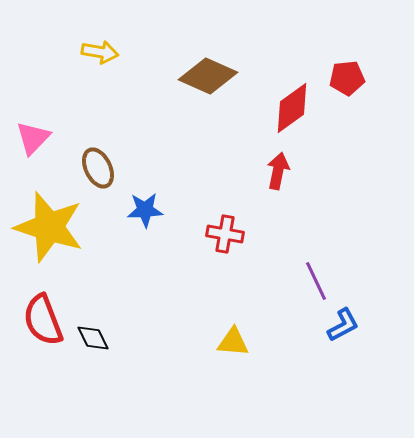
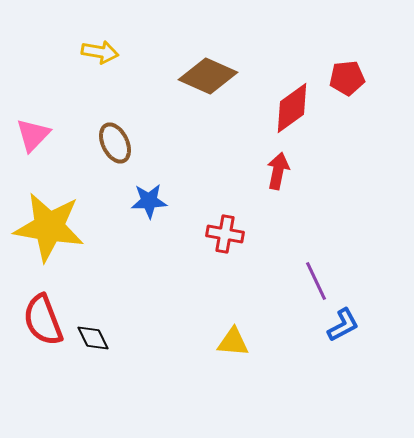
pink triangle: moved 3 px up
brown ellipse: moved 17 px right, 25 px up
blue star: moved 4 px right, 9 px up
yellow star: rotated 8 degrees counterclockwise
